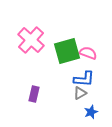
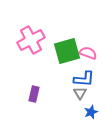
pink cross: rotated 20 degrees clockwise
gray triangle: rotated 32 degrees counterclockwise
